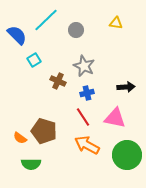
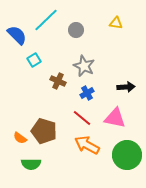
blue cross: rotated 16 degrees counterclockwise
red line: moved 1 px left, 1 px down; rotated 18 degrees counterclockwise
